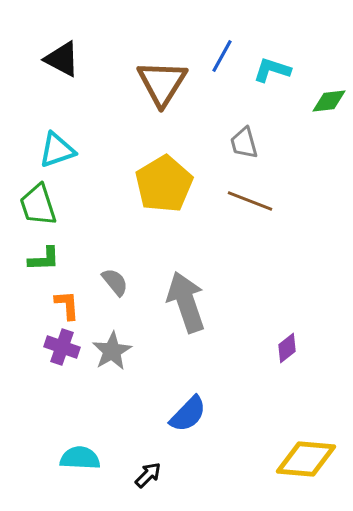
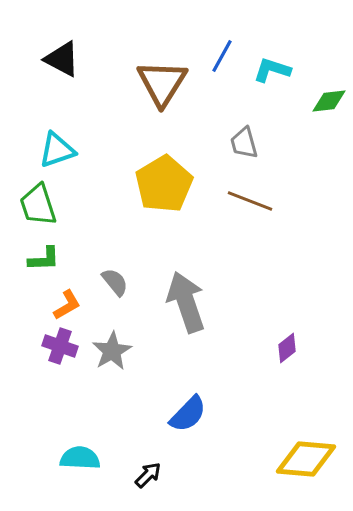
orange L-shape: rotated 64 degrees clockwise
purple cross: moved 2 px left, 1 px up
